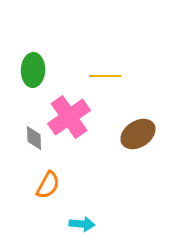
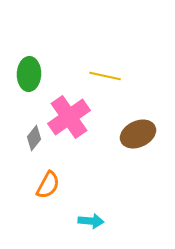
green ellipse: moved 4 px left, 4 px down
yellow line: rotated 12 degrees clockwise
brown ellipse: rotated 8 degrees clockwise
gray diamond: rotated 40 degrees clockwise
cyan arrow: moved 9 px right, 3 px up
